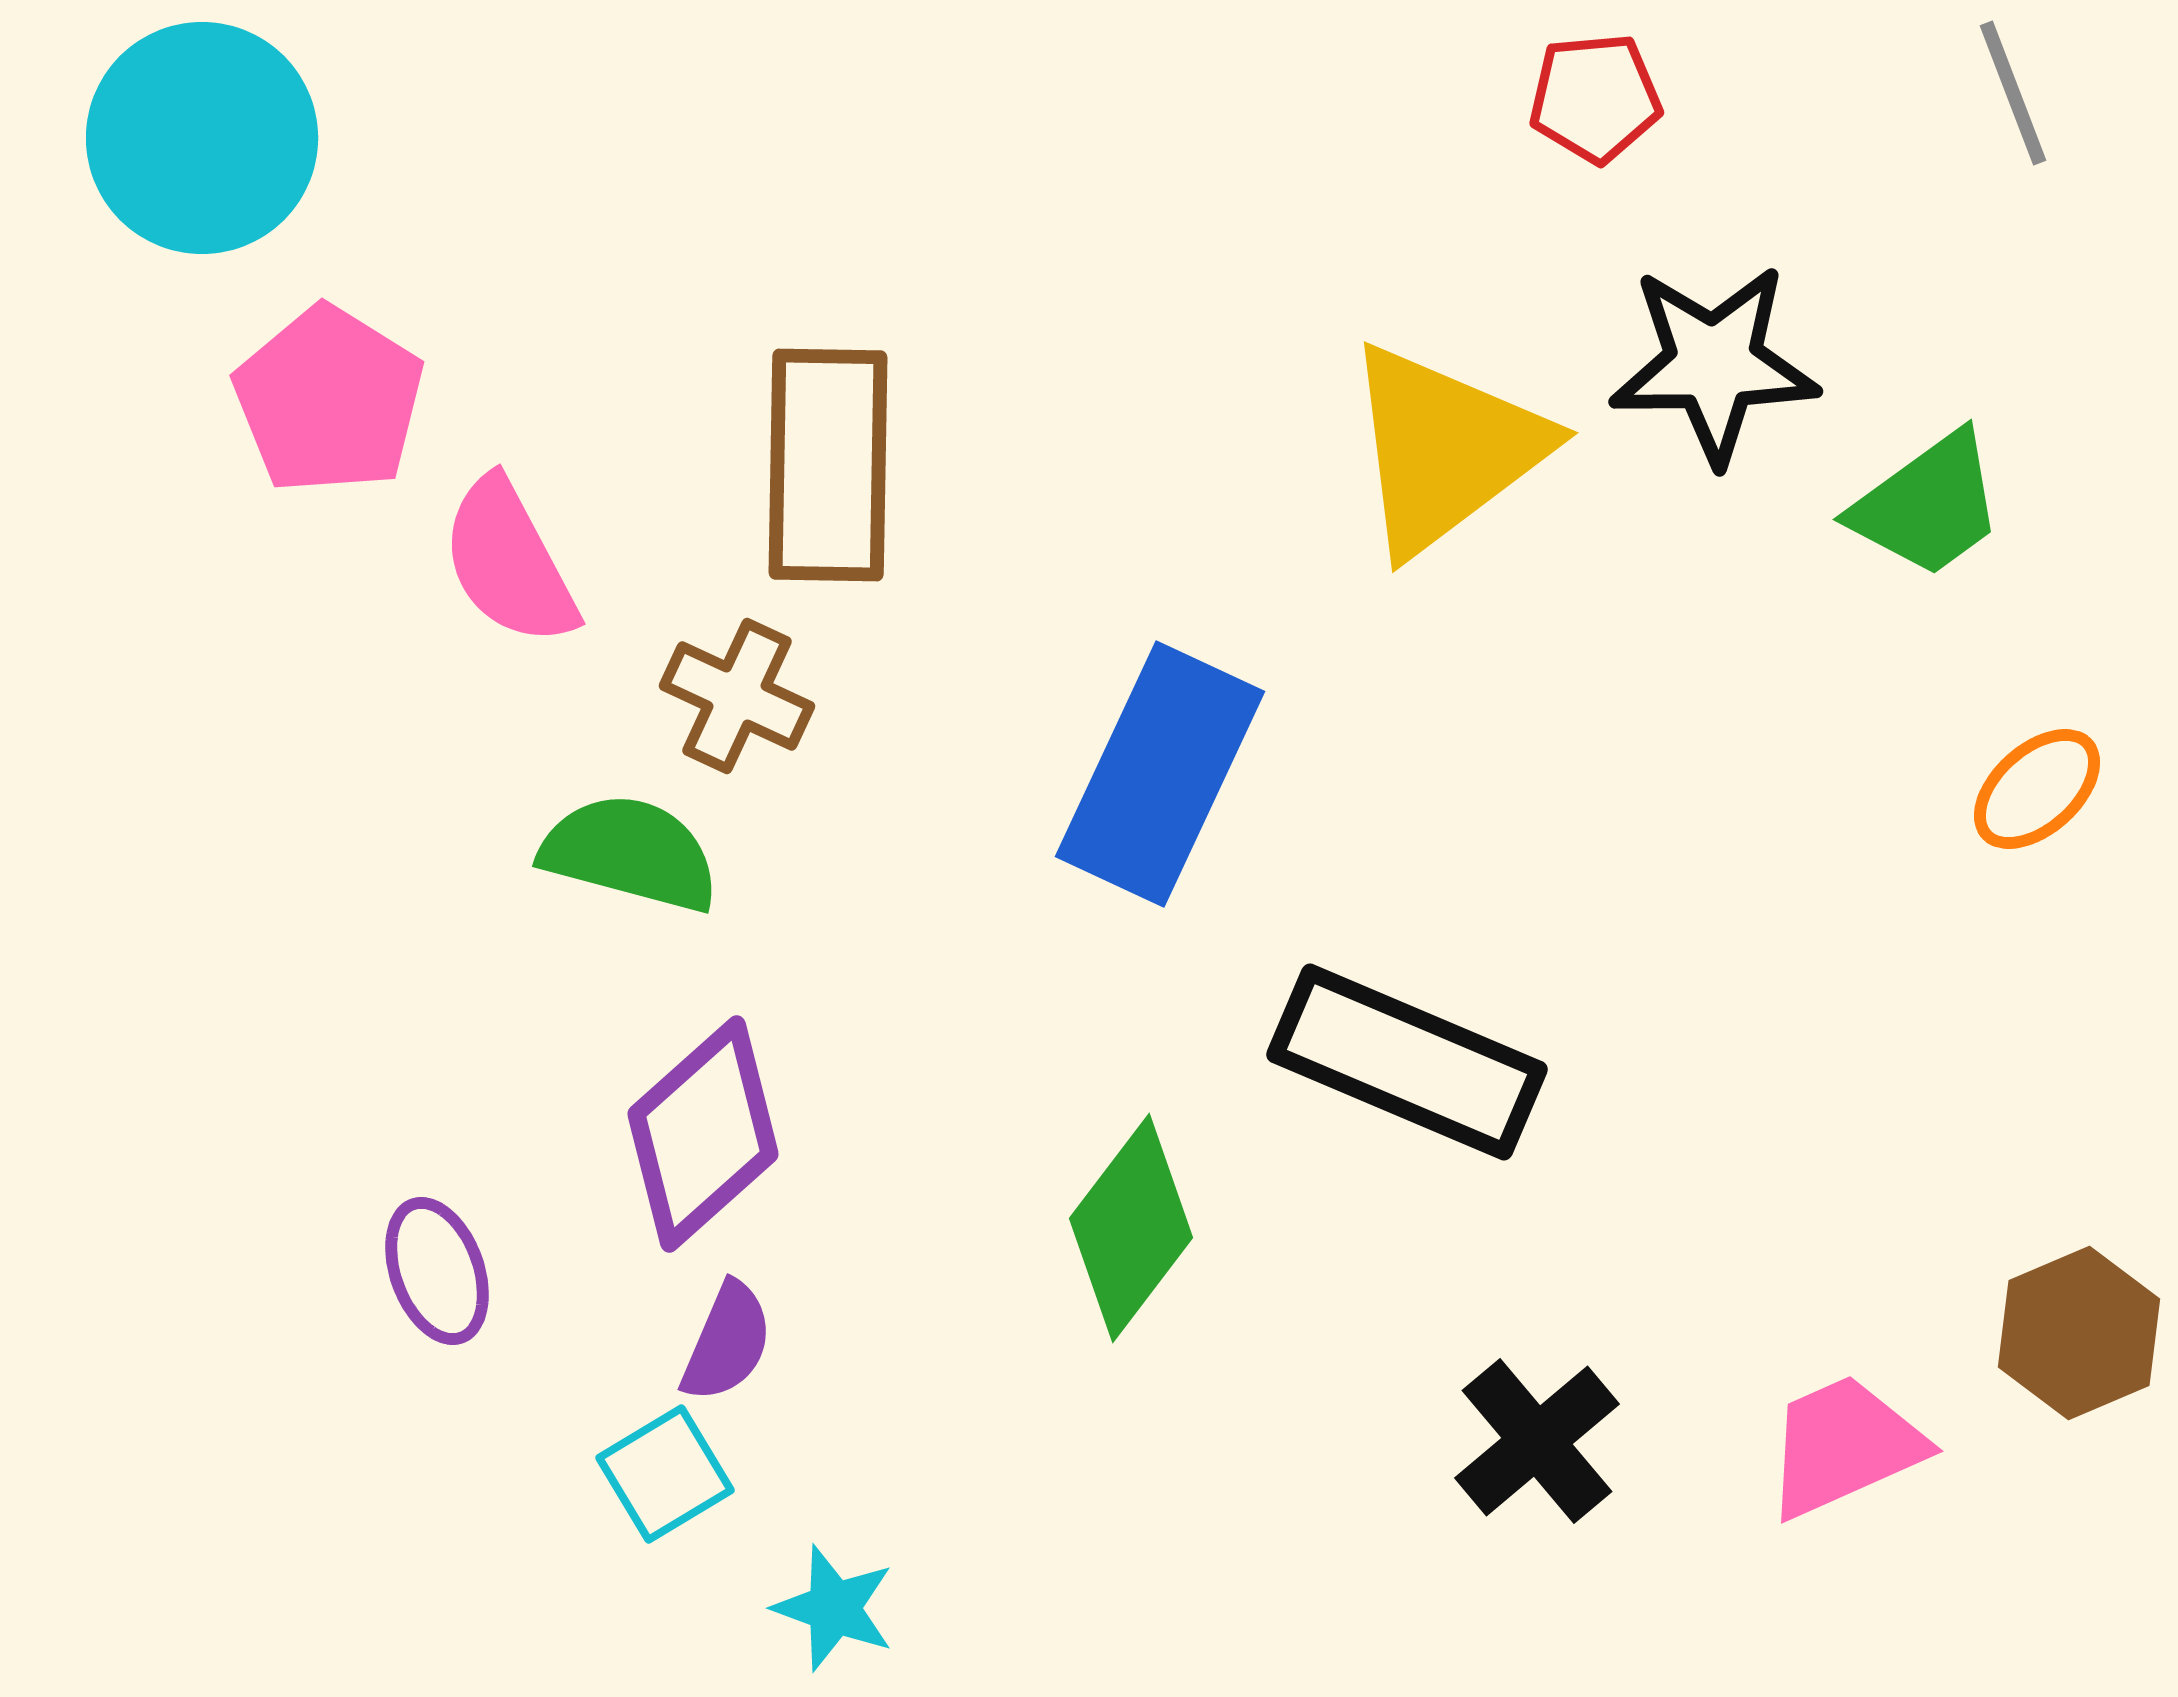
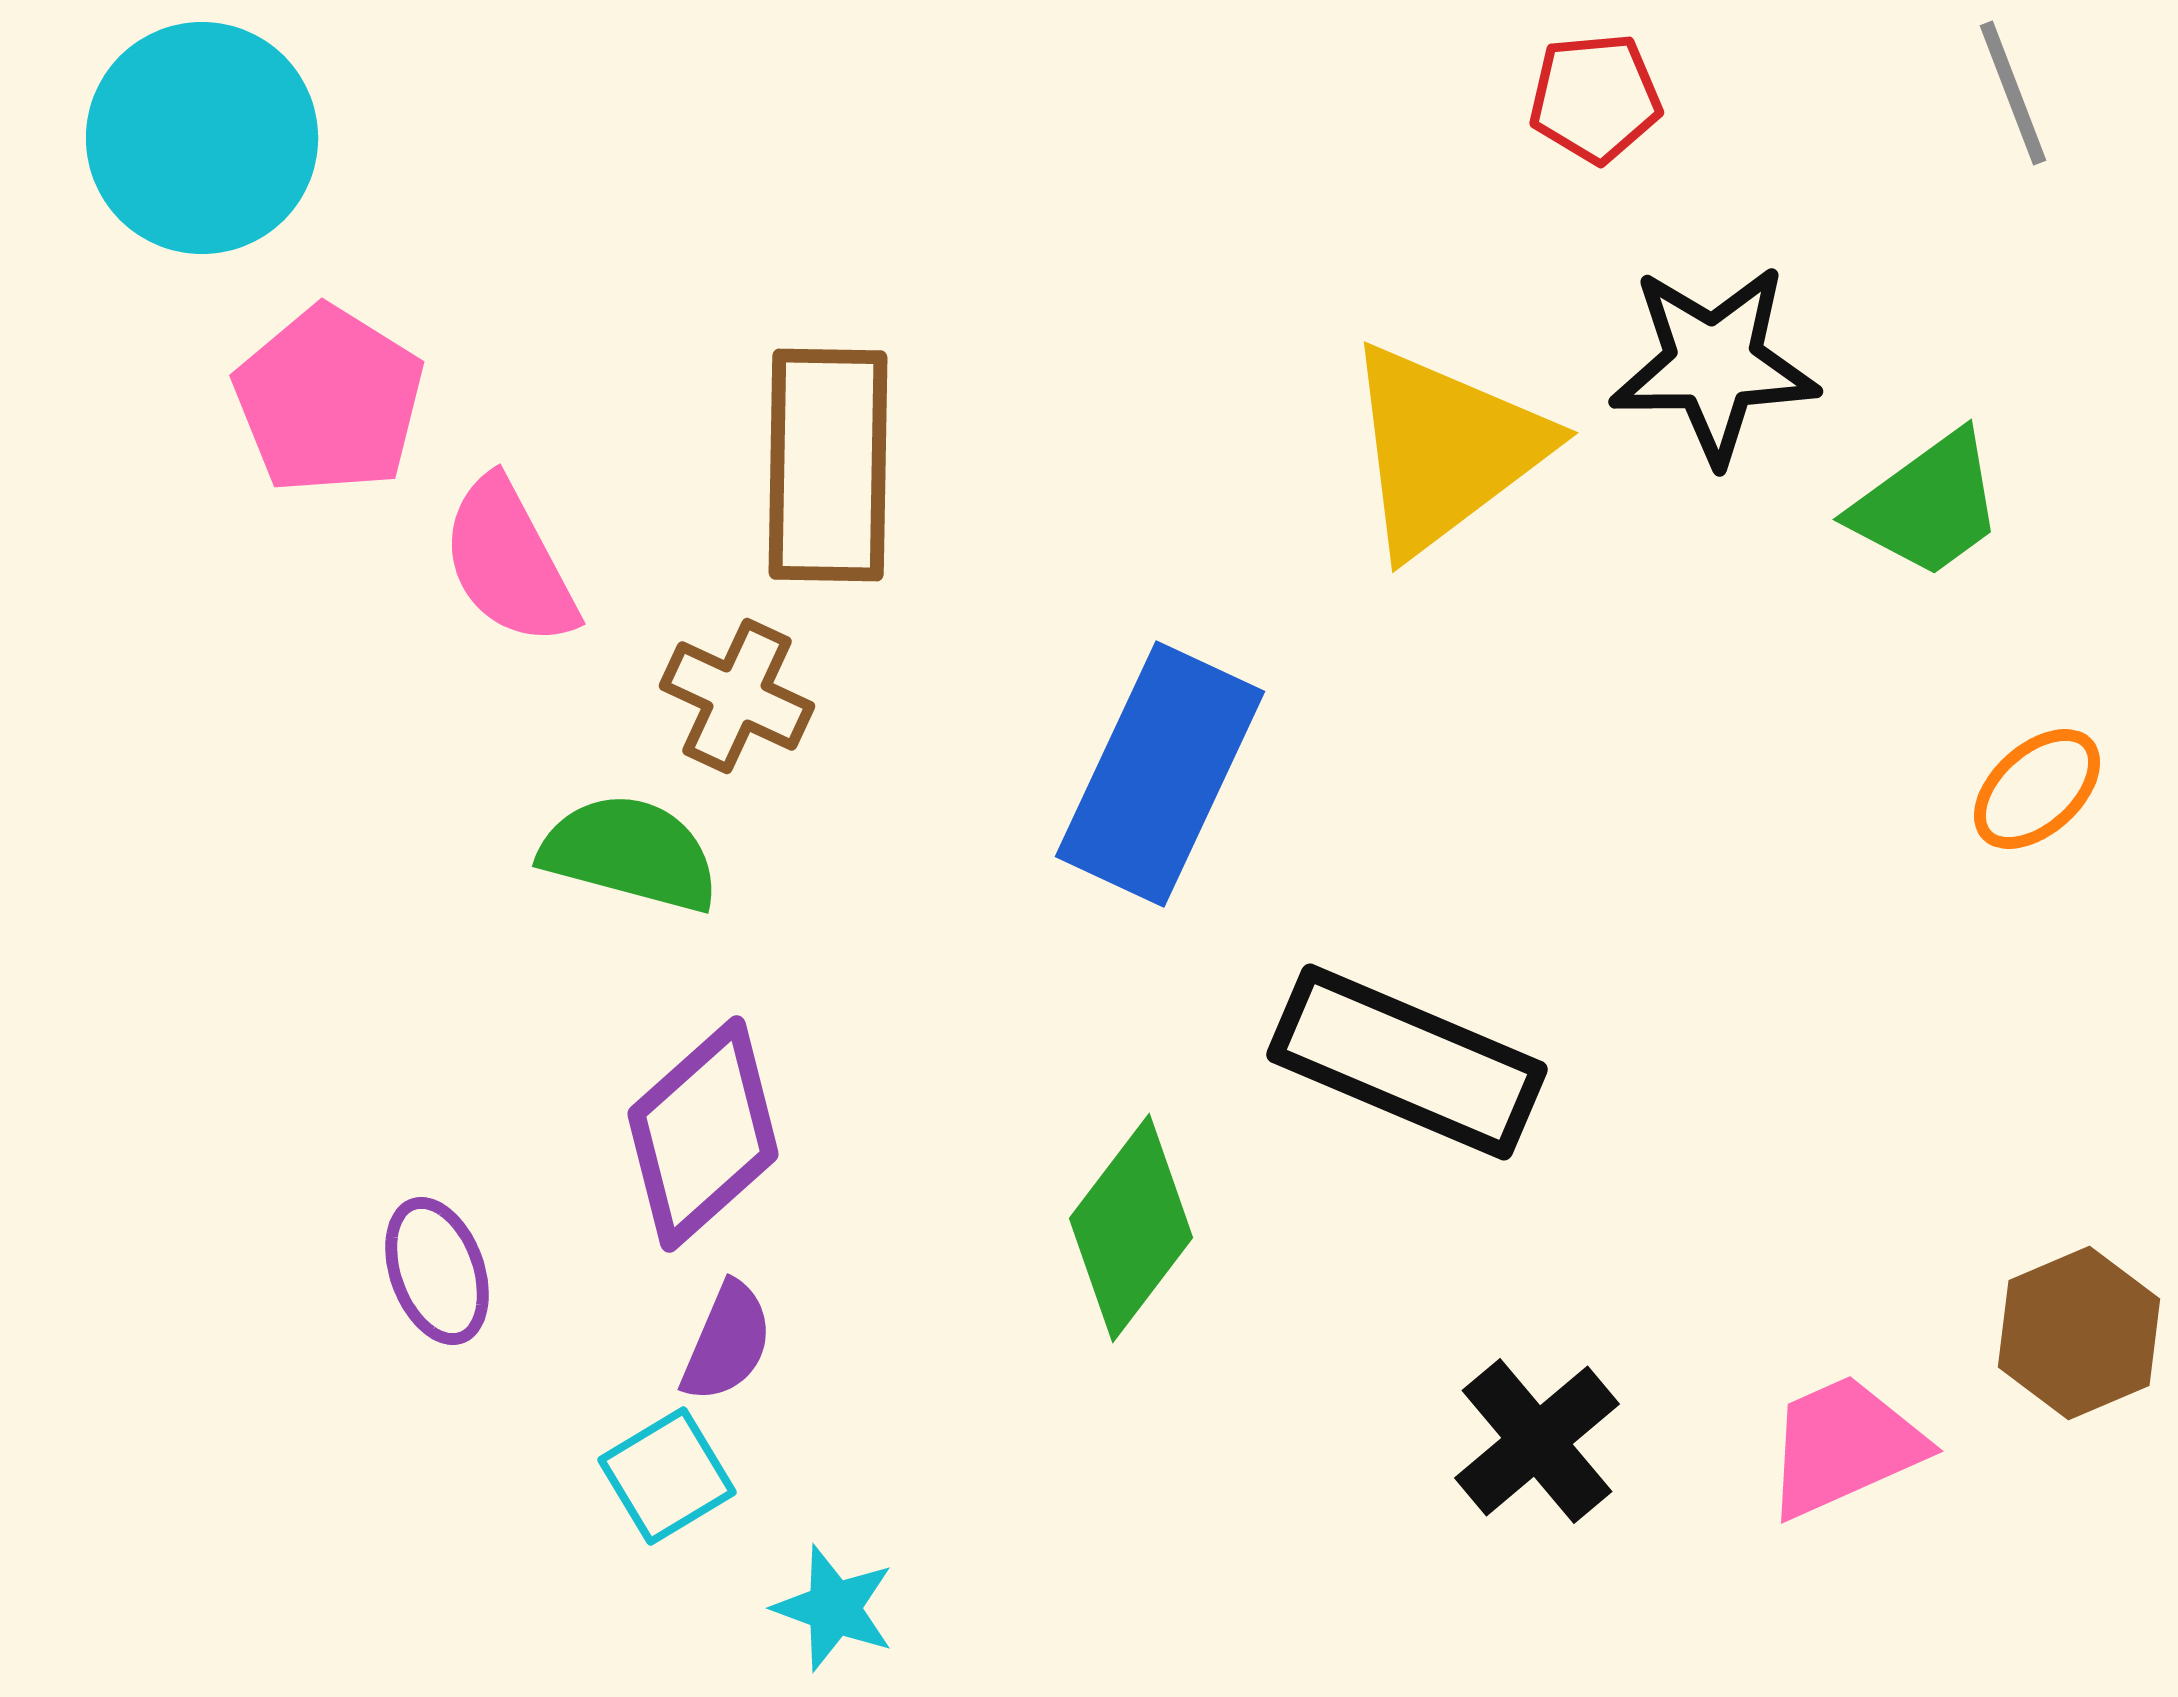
cyan square: moved 2 px right, 2 px down
